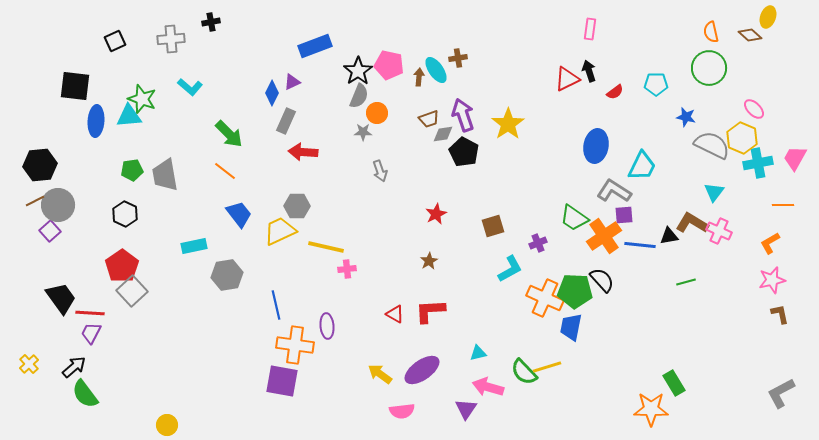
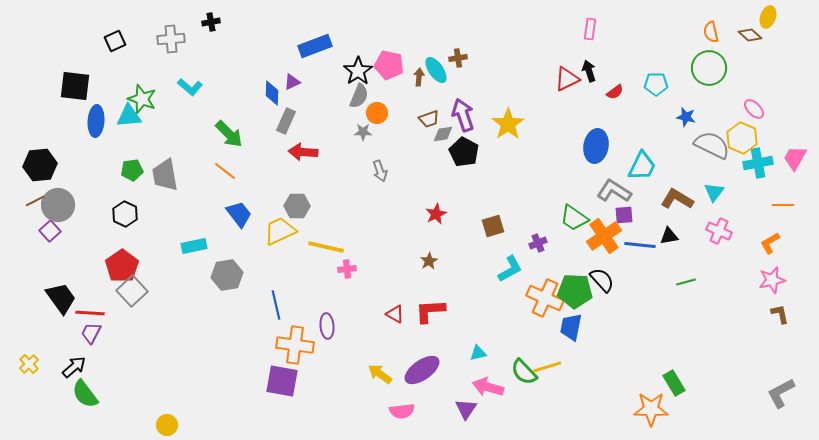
blue diamond at (272, 93): rotated 25 degrees counterclockwise
brown L-shape at (692, 223): moved 15 px left, 24 px up
